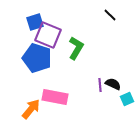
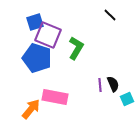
black semicircle: rotated 42 degrees clockwise
